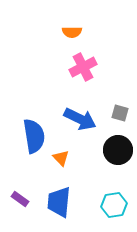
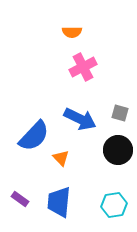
blue semicircle: rotated 52 degrees clockwise
